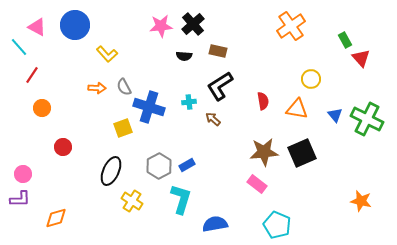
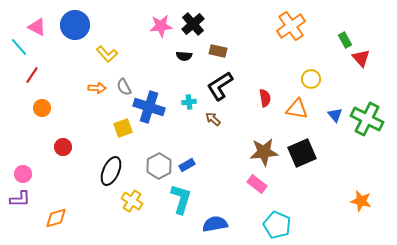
red semicircle: moved 2 px right, 3 px up
